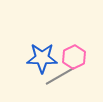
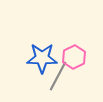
gray line: moved 2 px left; rotated 32 degrees counterclockwise
